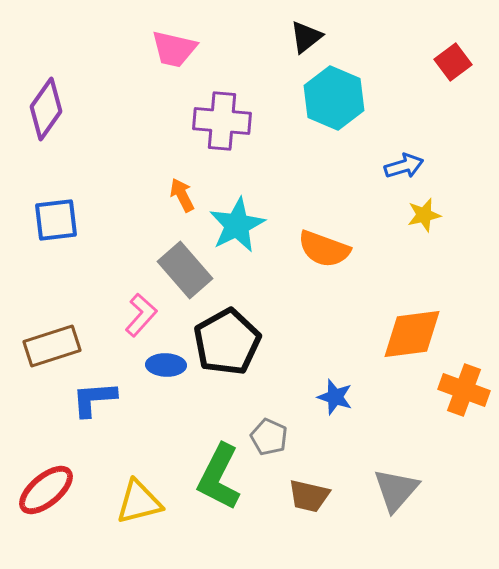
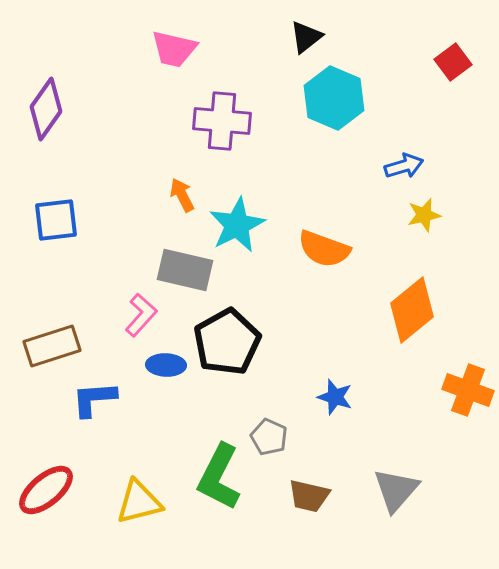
gray rectangle: rotated 36 degrees counterclockwise
orange diamond: moved 24 px up; rotated 32 degrees counterclockwise
orange cross: moved 4 px right
